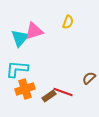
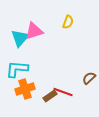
brown rectangle: moved 1 px right
